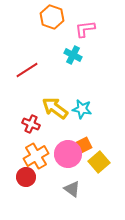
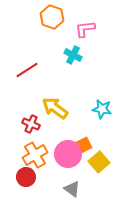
cyan star: moved 20 px right
orange cross: moved 1 px left, 1 px up
